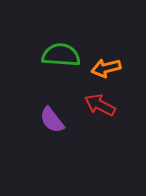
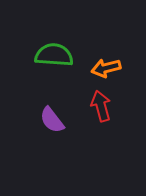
green semicircle: moved 7 px left
red arrow: moved 1 px right, 1 px down; rotated 48 degrees clockwise
